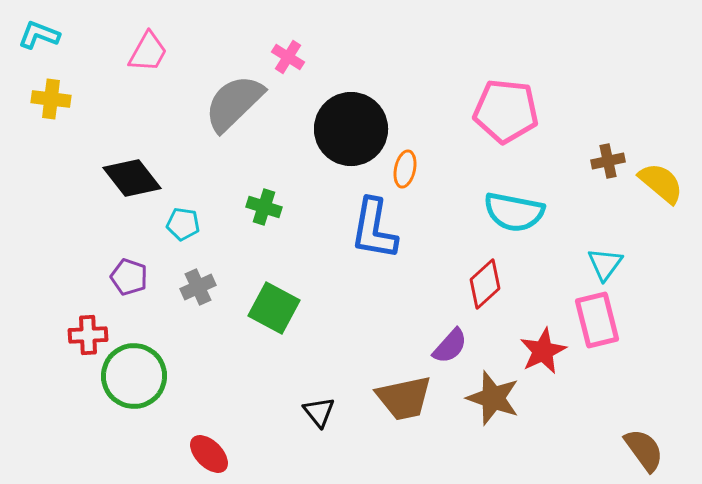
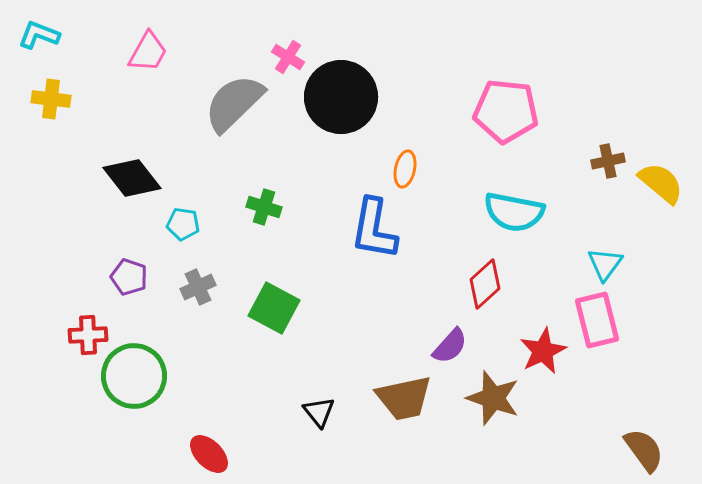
black circle: moved 10 px left, 32 px up
